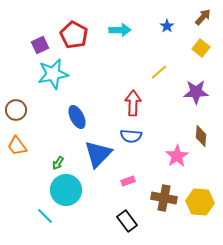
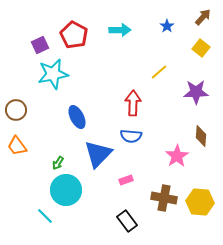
pink rectangle: moved 2 px left, 1 px up
